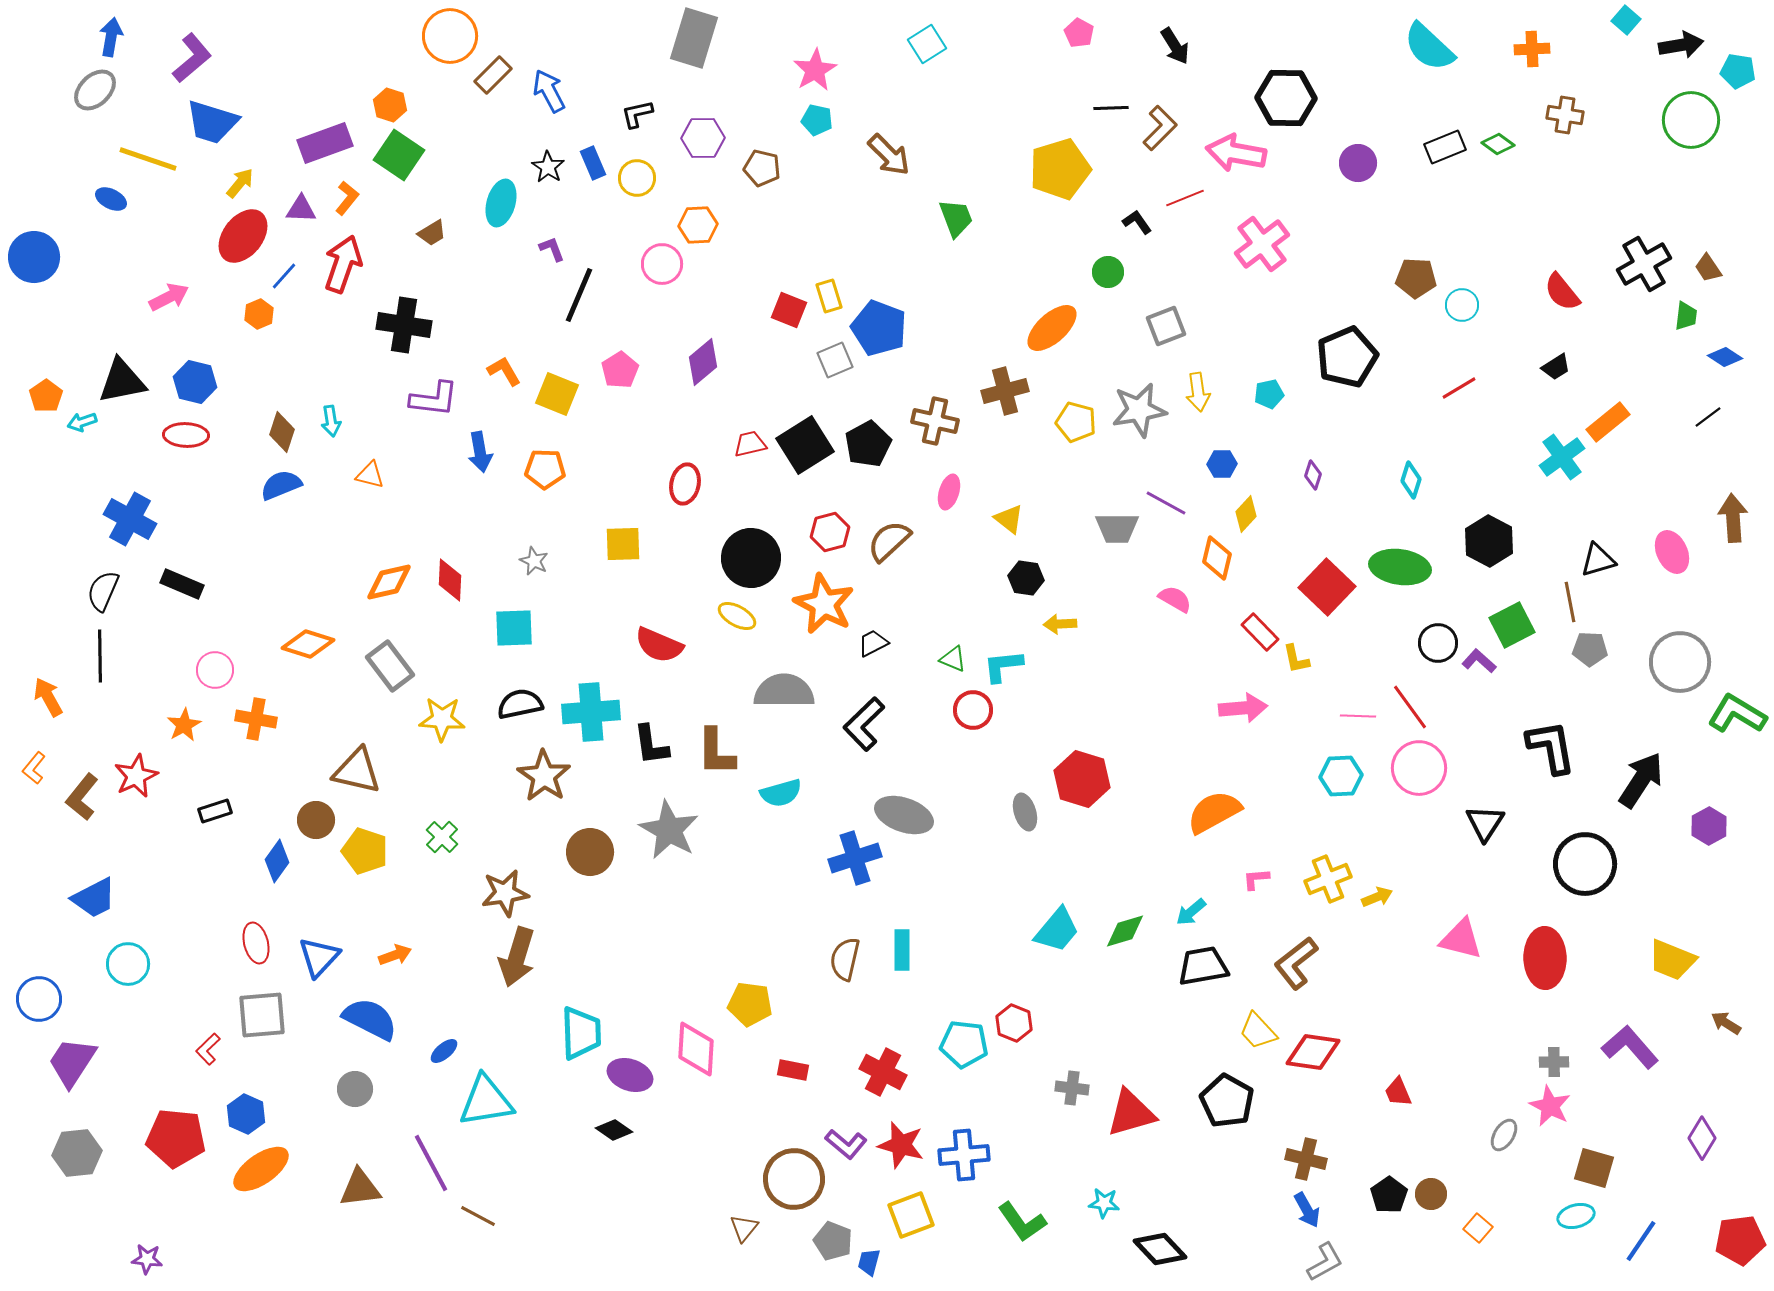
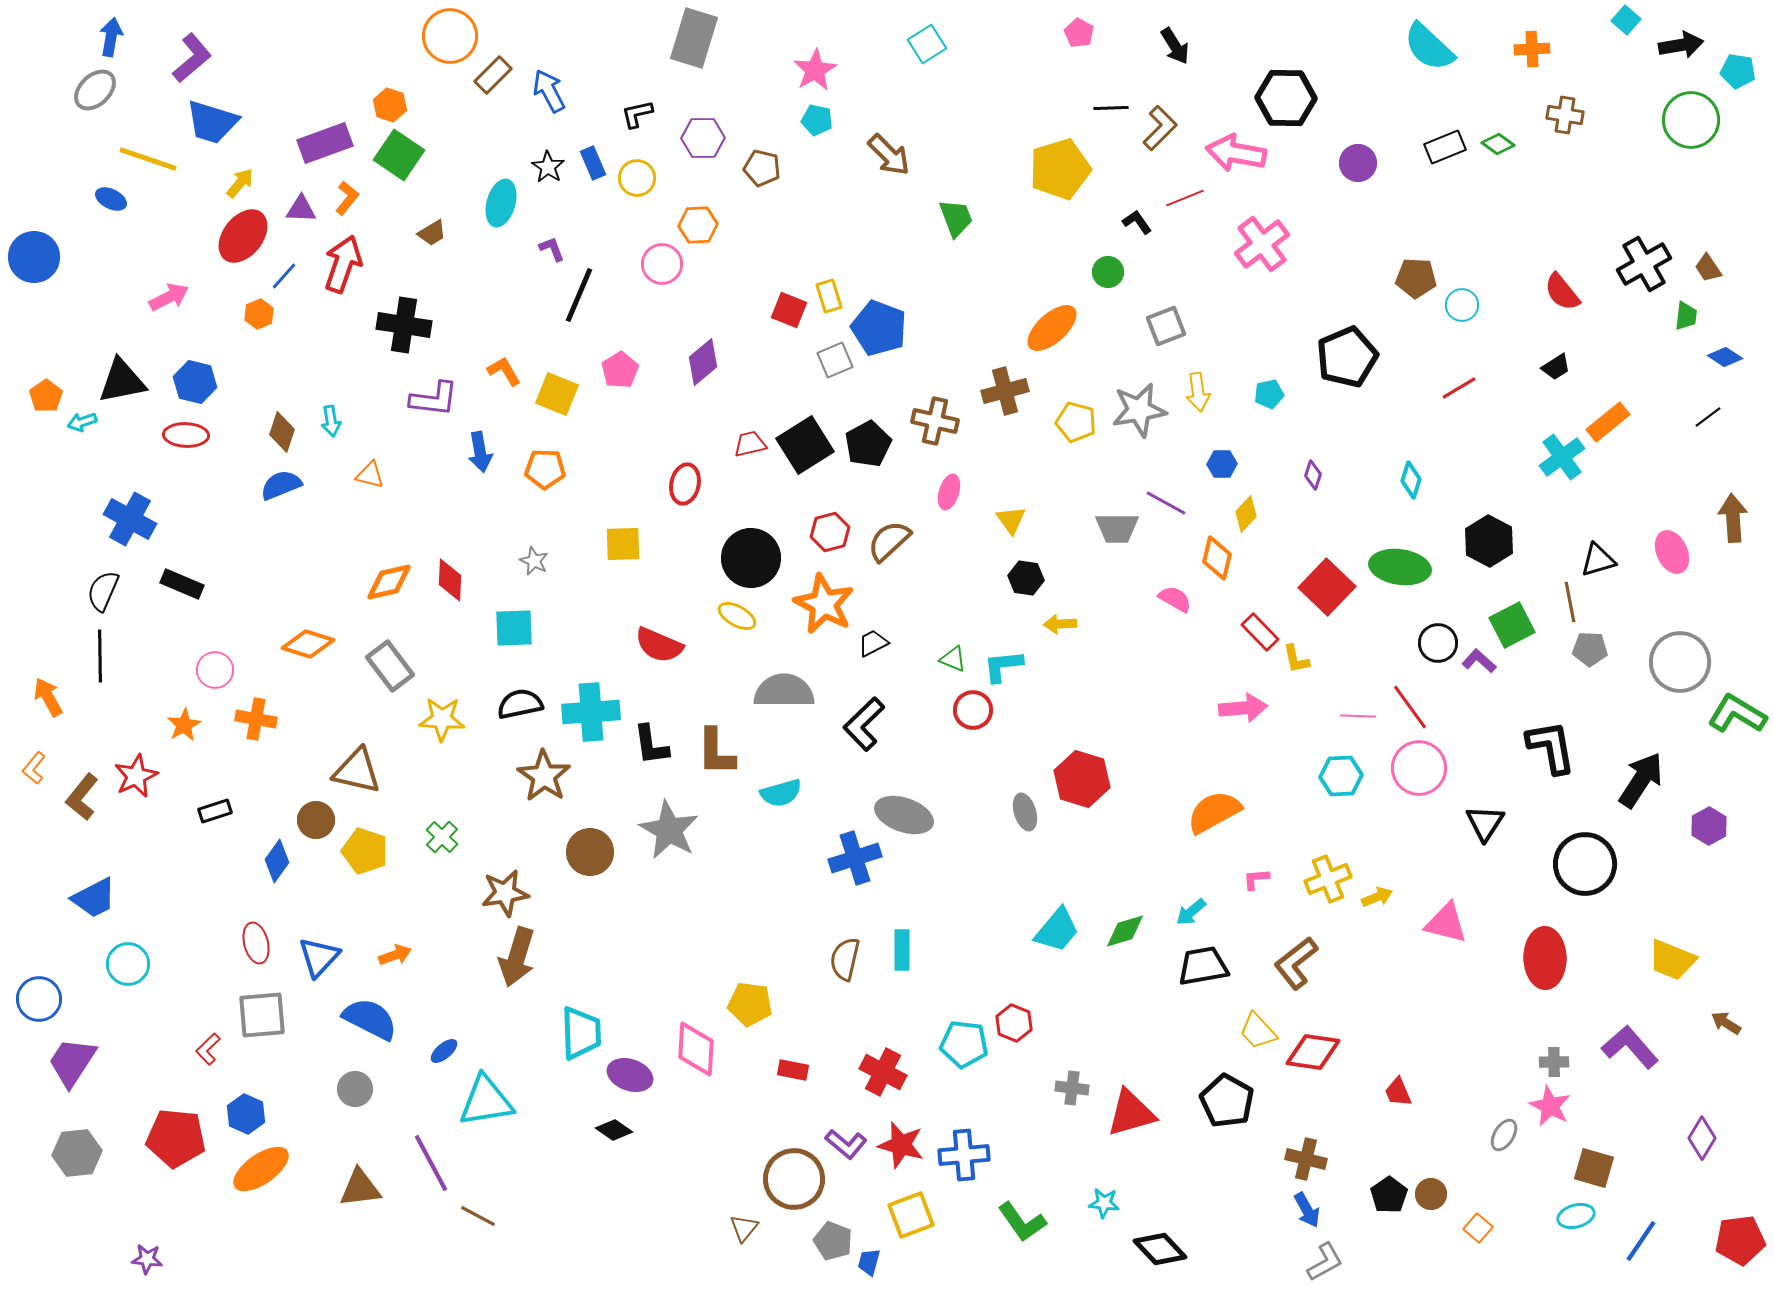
yellow triangle at (1009, 519): moved 2 px right, 1 px down; rotated 16 degrees clockwise
pink triangle at (1461, 939): moved 15 px left, 16 px up
